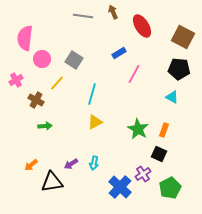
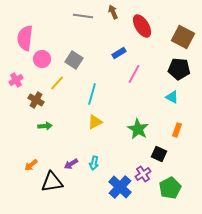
orange rectangle: moved 13 px right
